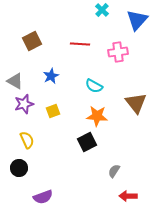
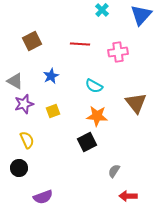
blue triangle: moved 4 px right, 5 px up
